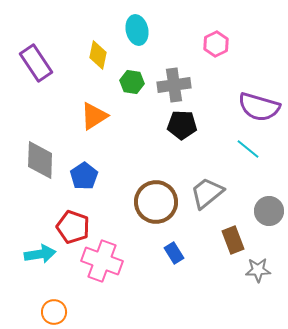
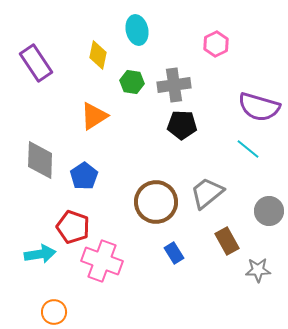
brown rectangle: moved 6 px left, 1 px down; rotated 8 degrees counterclockwise
